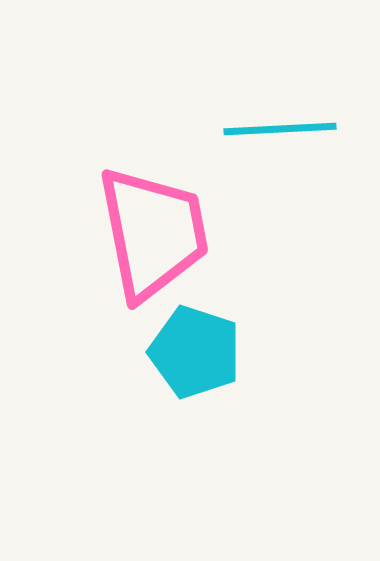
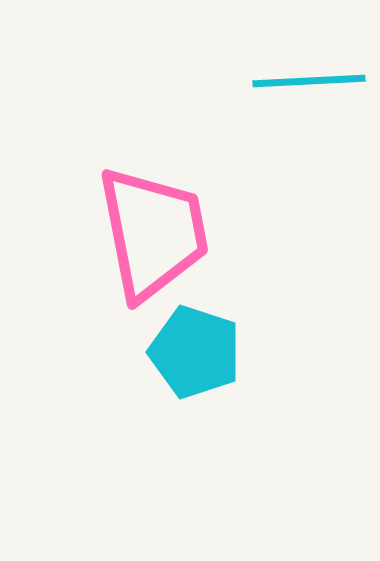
cyan line: moved 29 px right, 48 px up
